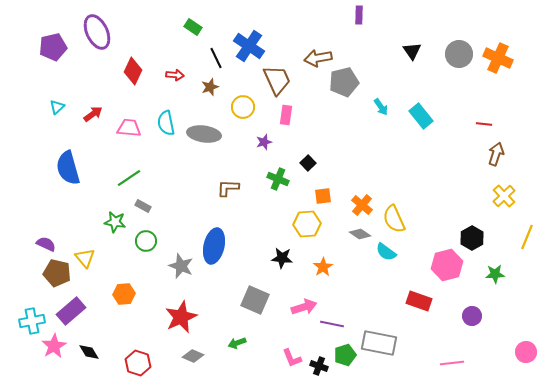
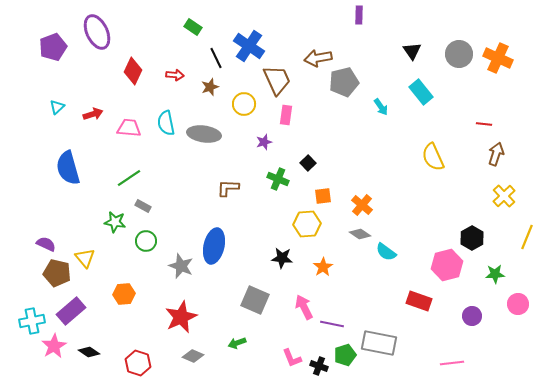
purple pentagon at (53, 47): rotated 8 degrees counterclockwise
yellow circle at (243, 107): moved 1 px right, 3 px up
red arrow at (93, 114): rotated 18 degrees clockwise
cyan rectangle at (421, 116): moved 24 px up
yellow semicircle at (394, 219): moved 39 px right, 62 px up
pink arrow at (304, 307): rotated 100 degrees counterclockwise
black diamond at (89, 352): rotated 25 degrees counterclockwise
pink circle at (526, 352): moved 8 px left, 48 px up
